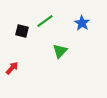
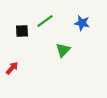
blue star: rotated 21 degrees counterclockwise
black square: rotated 16 degrees counterclockwise
green triangle: moved 3 px right, 1 px up
